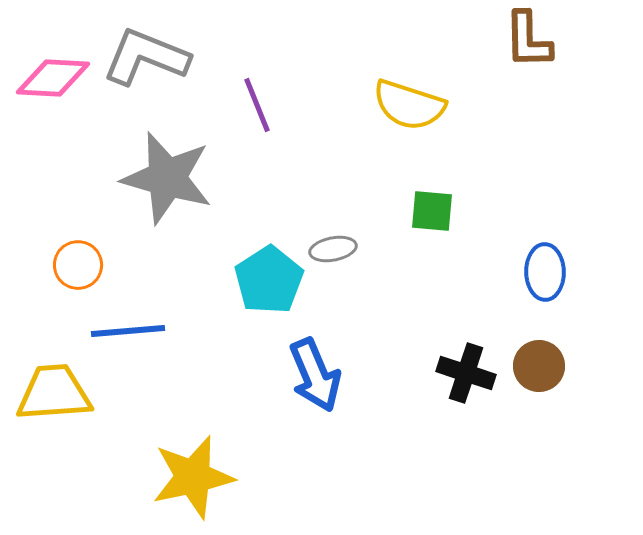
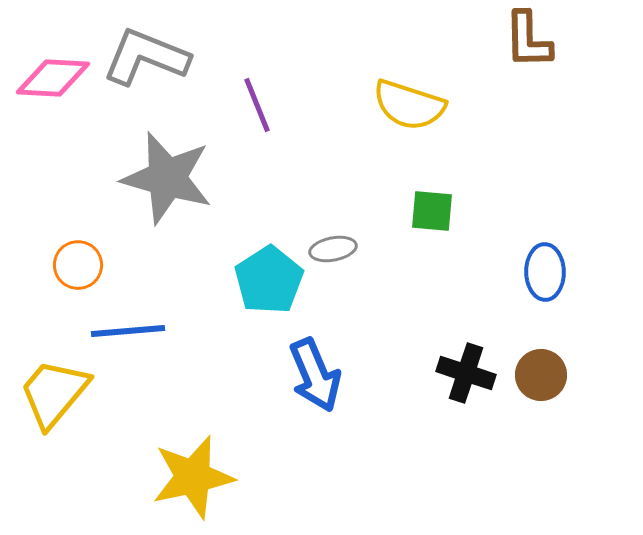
brown circle: moved 2 px right, 9 px down
yellow trapezoid: rotated 46 degrees counterclockwise
